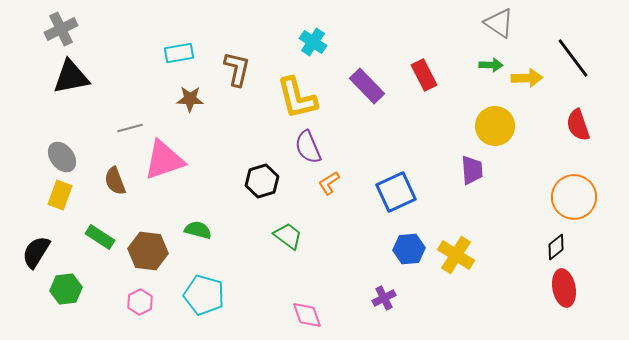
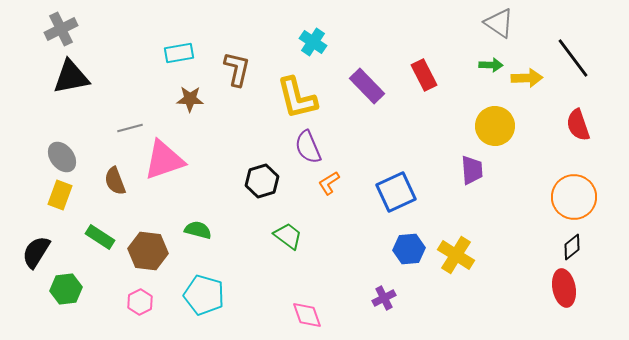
black diamond: moved 16 px right
